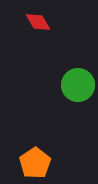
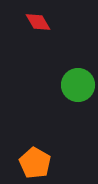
orange pentagon: rotated 8 degrees counterclockwise
